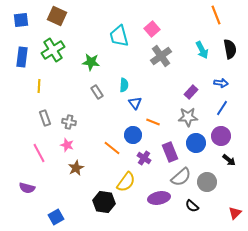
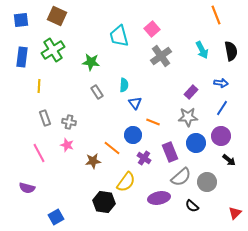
black semicircle at (230, 49): moved 1 px right, 2 px down
brown star at (76, 168): moved 17 px right, 7 px up; rotated 21 degrees clockwise
